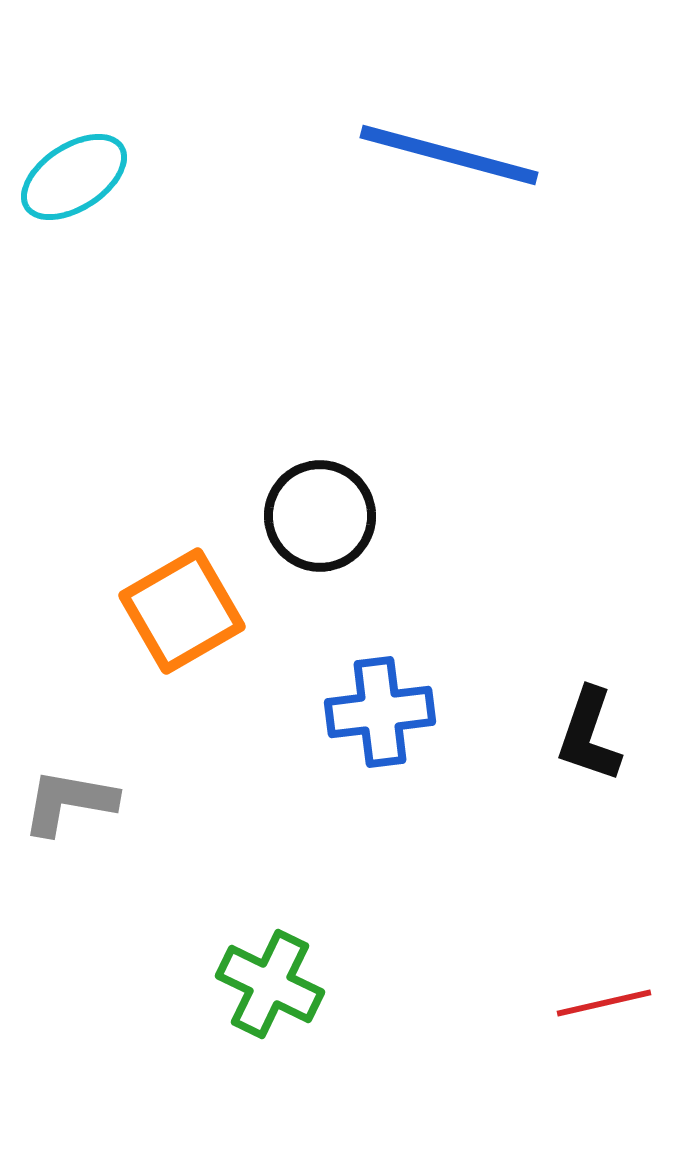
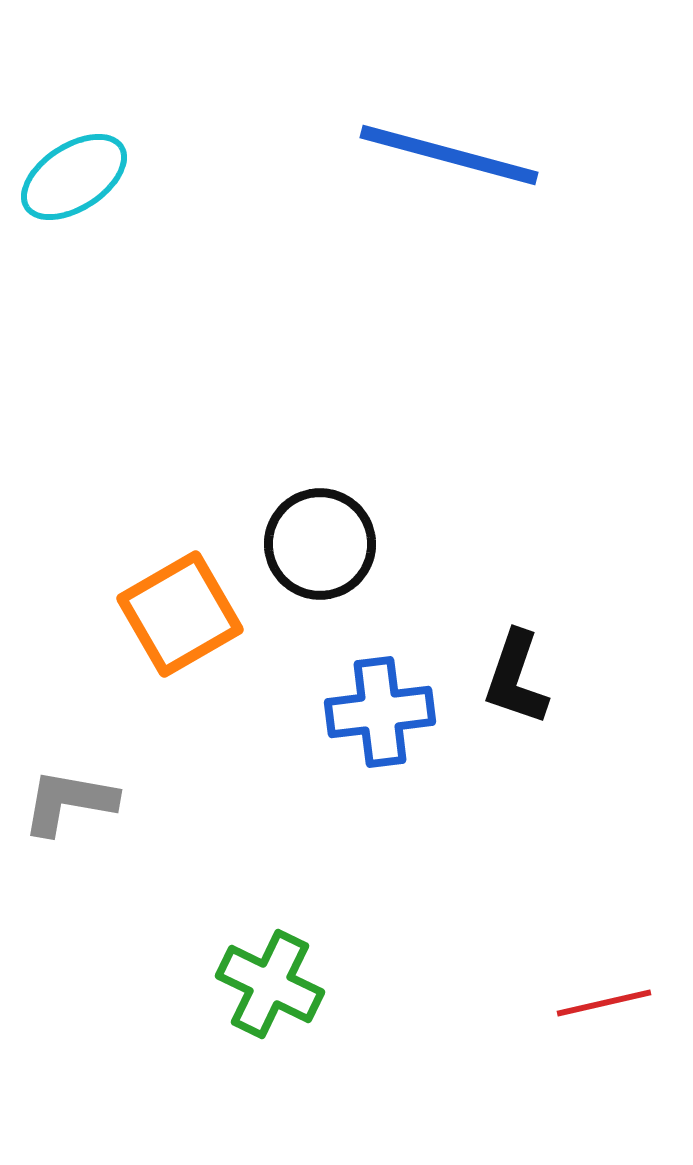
black circle: moved 28 px down
orange square: moved 2 px left, 3 px down
black L-shape: moved 73 px left, 57 px up
